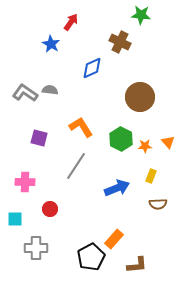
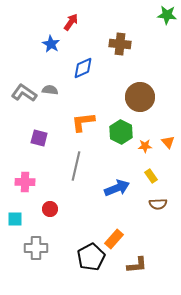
green star: moved 26 px right
brown cross: moved 2 px down; rotated 20 degrees counterclockwise
blue diamond: moved 9 px left
gray L-shape: moved 1 px left
orange L-shape: moved 2 px right, 5 px up; rotated 65 degrees counterclockwise
green hexagon: moved 7 px up
gray line: rotated 20 degrees counterclockwise
yellow rectangle: rotated 56 degrees counterclockwise
